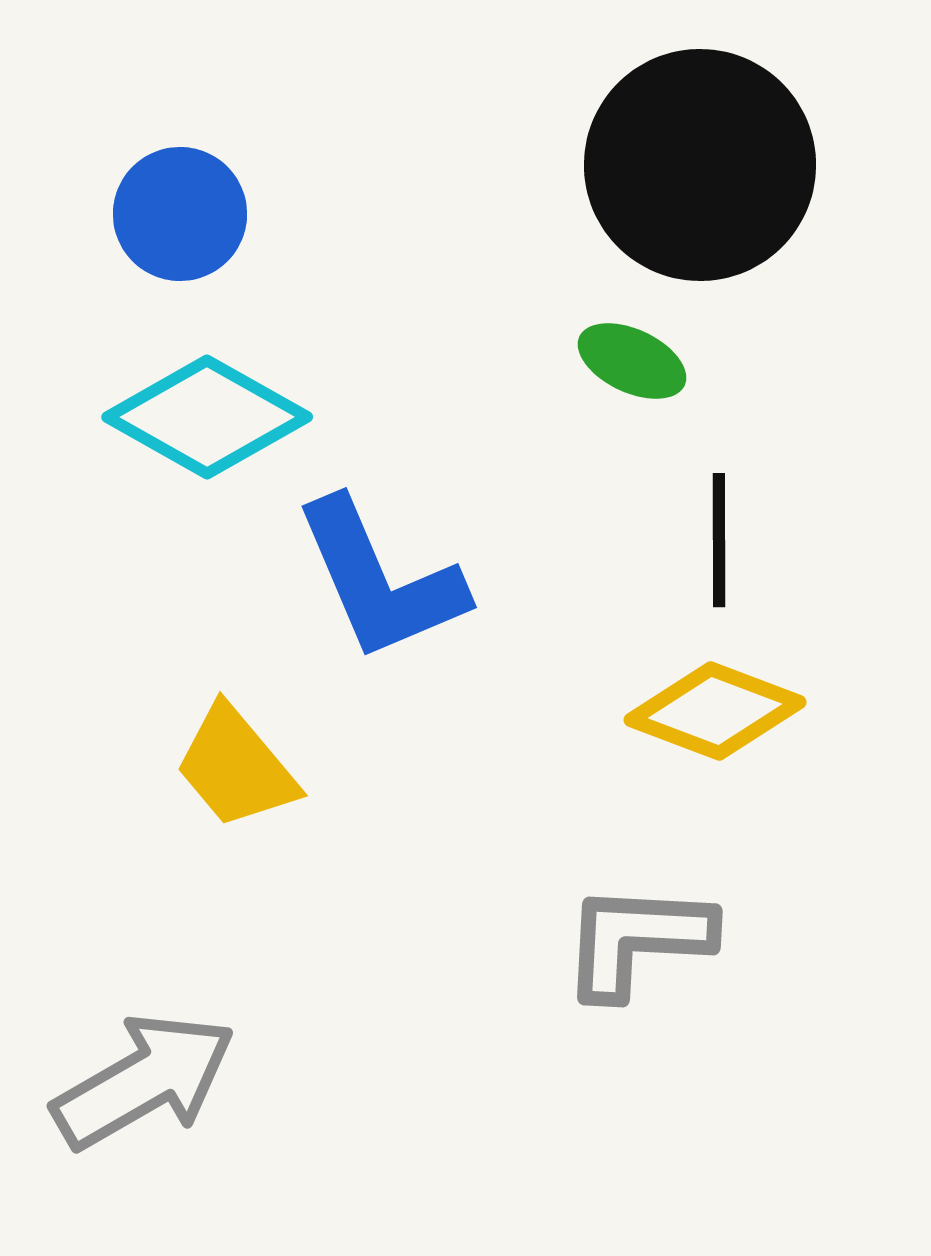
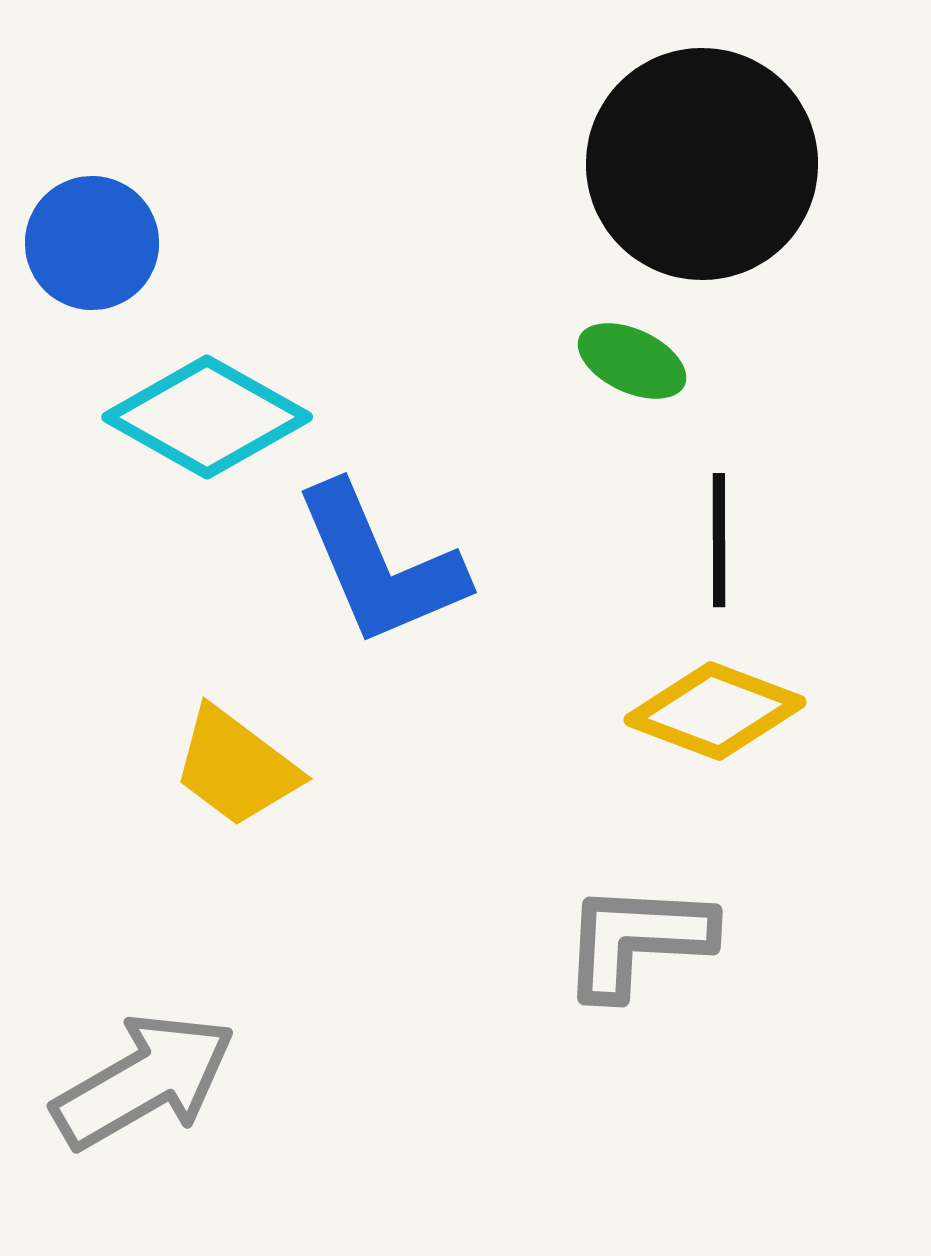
black circle: moved 2 px right, 1 px up
blue circle: moved 88 px left, 29 px down
blue L-shape: moved 15 px up
yellow trapezoid: rotated 13 degrees counterclockwise
